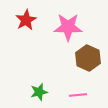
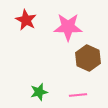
red star: rotated 15 degrees counterclockwise
